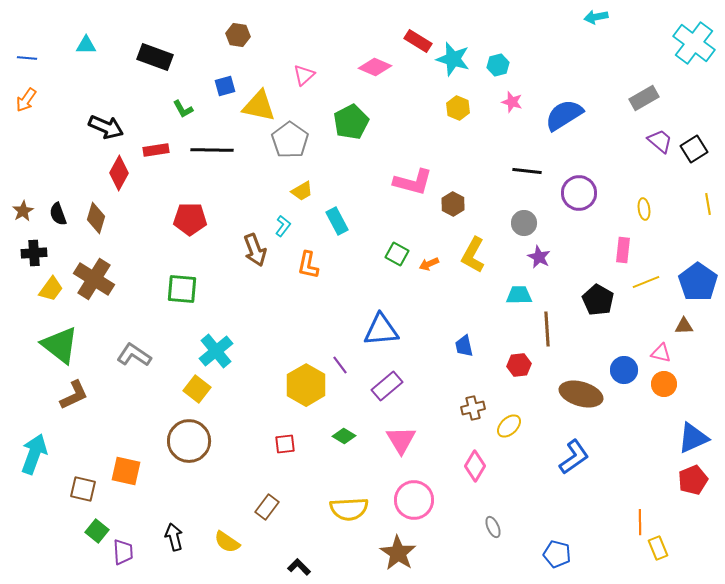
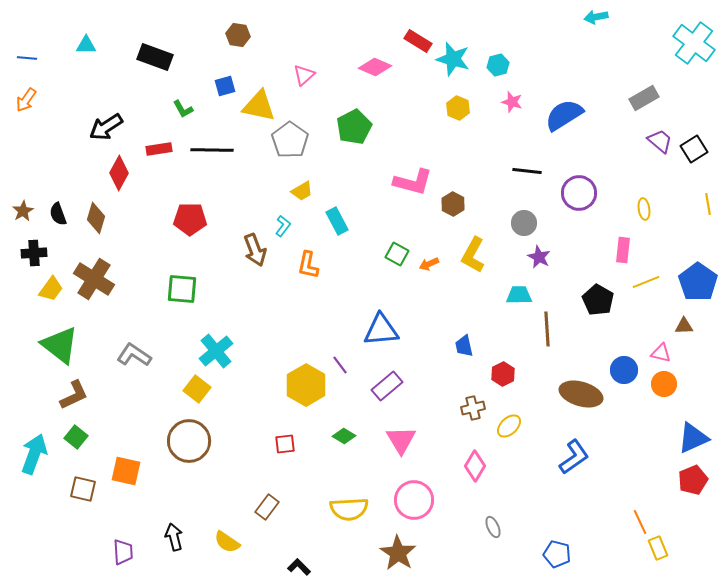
green pentagon at (351, 122): moved 3 px right, 5 px down
black arrow at (106, 127): rotated 124 degrees clockwise
red rectangle at (156, 150): moved 3 px right, 1 px up
red hexagon at (519, 365): moved 16 px left, 9 px down; rotated 20 degrees counterclockwise
orange line at (640, 522): rotated 25 degrees counterclockwise
green square at (97, 531): moved 21 px left, 94 px up
